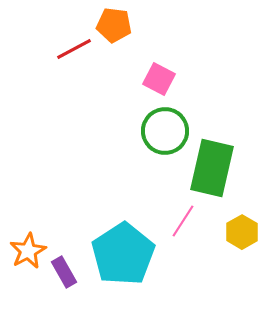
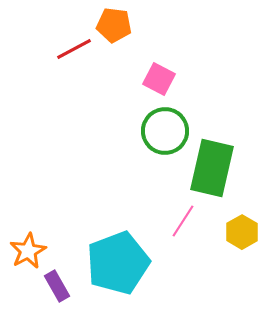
cyan pentagon: moved 5 px left, 9 px down; rotated 12 degrees clockwise
purple rectangle: moved 7 px left, 14 px down
